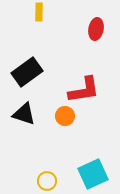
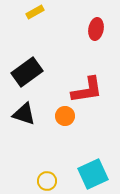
yellow rectangle: moved 4 px left; rotated 60 degrees clockwise
red L-shape: moved 3 px right
